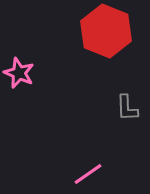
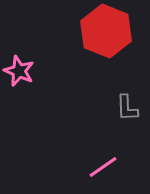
pink star: moved 2 px up
pink line: moved 15 px right, 7 px up
